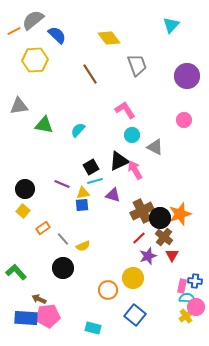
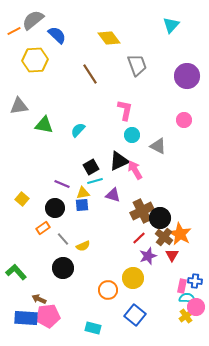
pink L-shape at (125, 110): rotated 45 degrees clockwise
gray triangle at (155, 147): moved 3 px right, 1 px up
black circle at (25, 189): moved 30 px right, 19 px down
yellow square at (23, 211): moved 1 px left, 12 px up
orange star at (180, 214): moved 20 px down; rotated 25 degrees counterclockwise
